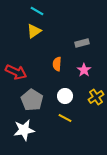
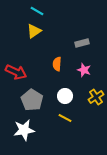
pink star: rotated 16 degrees counterclockwise
